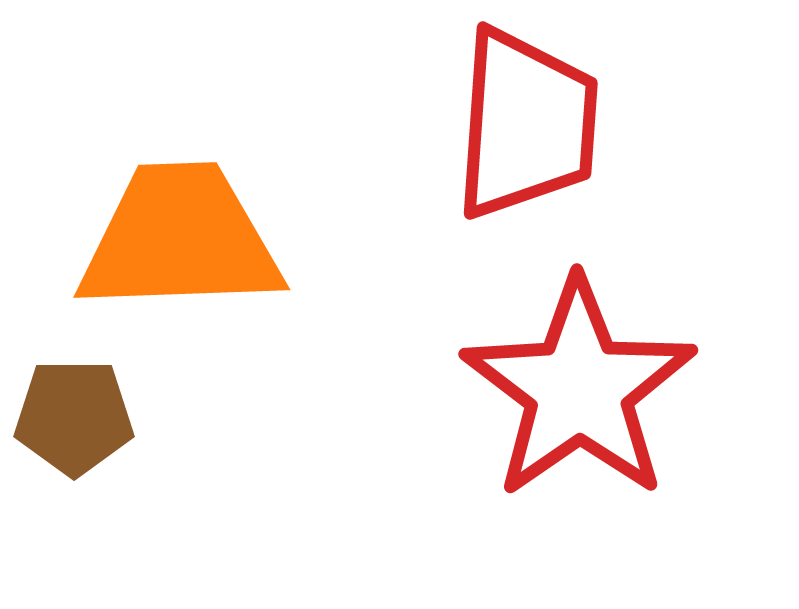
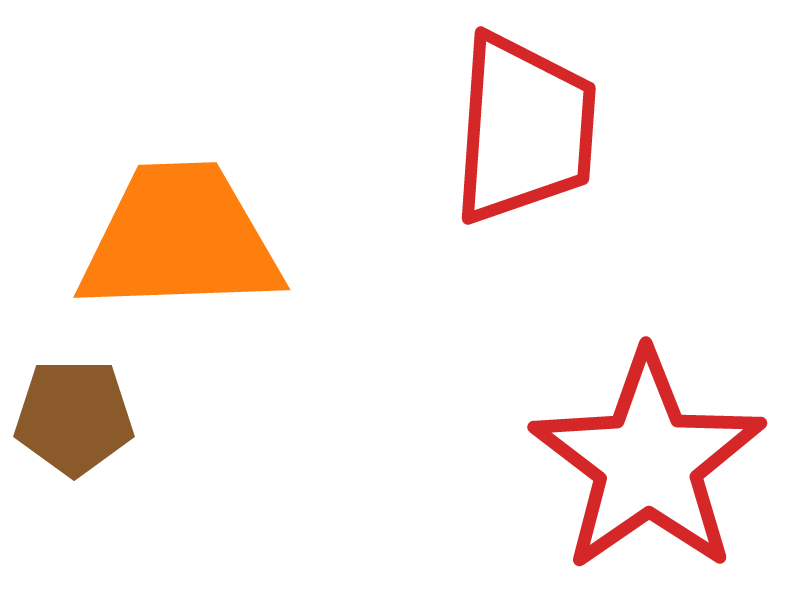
red trapezoid: moved 2 px left, 5 px down
red star: moved 69 px right, 73 px down
